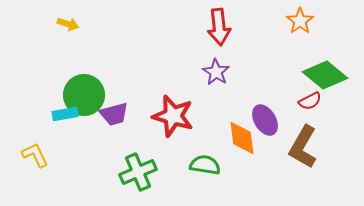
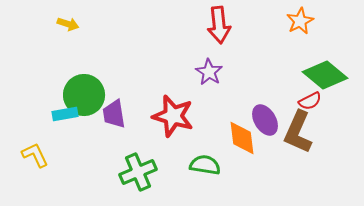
orange star: rotated 8 degrees clockwise
red arrow: moved 2 px up
purple star: moved 7 px left
purple trapezoid: rotated 96 degrees clockwise
brown L-shape: moved 5 px left, 15 px up; rotated 6 degrees counterclockwise
